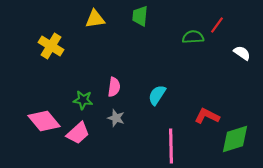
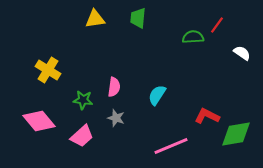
green trapezoid: moved 2 px left, 2 px down
yellow cross: moved 3 px left, 24 px down
pink diamond: moved 5 px left
pink trapezoid: moved 4 px right, 3 px down
green diamond: moved 1 px right, 5 px up; rotated 8 degrees clockwise
pink line: rotated 68 degrees clockwise
